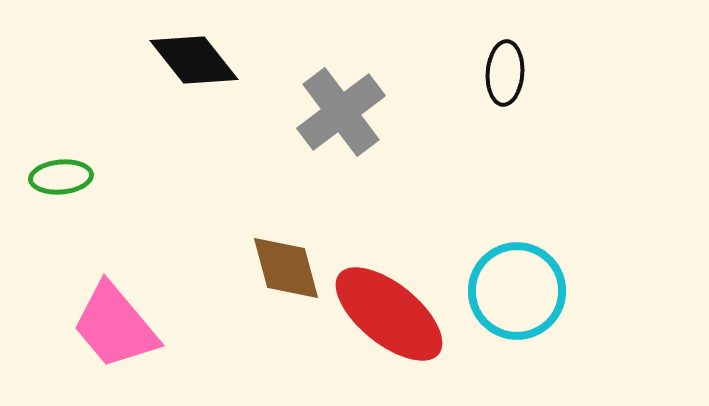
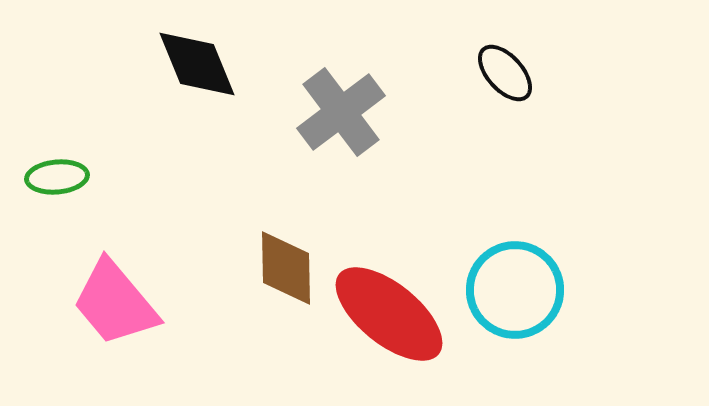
black diamond: moved 3 px right, 4 px down; rotated 16 degrees clockwise
black ellipse: rotated 46 degrees counterclockwise
green ellipse: moved 4 px left
brown diamond: rotated 14 degrees clockwise
cyan circle: moved 2 px left, 1 px up
pink trapezoid: moved 23 px up
